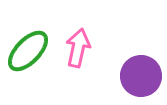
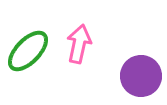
pink arrow: moved 1 px right, 4 px up
